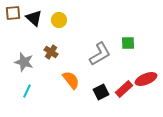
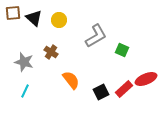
green square: moved 6 px left, 7 px down; rotated 24 degrees clockwise
gray L-shape: moved 4 px left, 18 px up
cyan line: moved 2 px left
